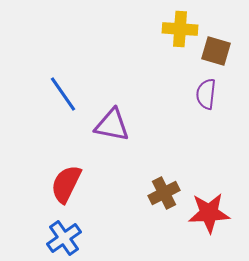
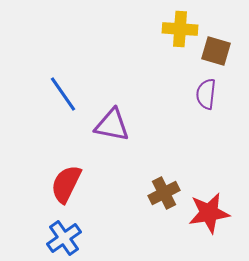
red star: rotated 6 degrees counterclockwise
